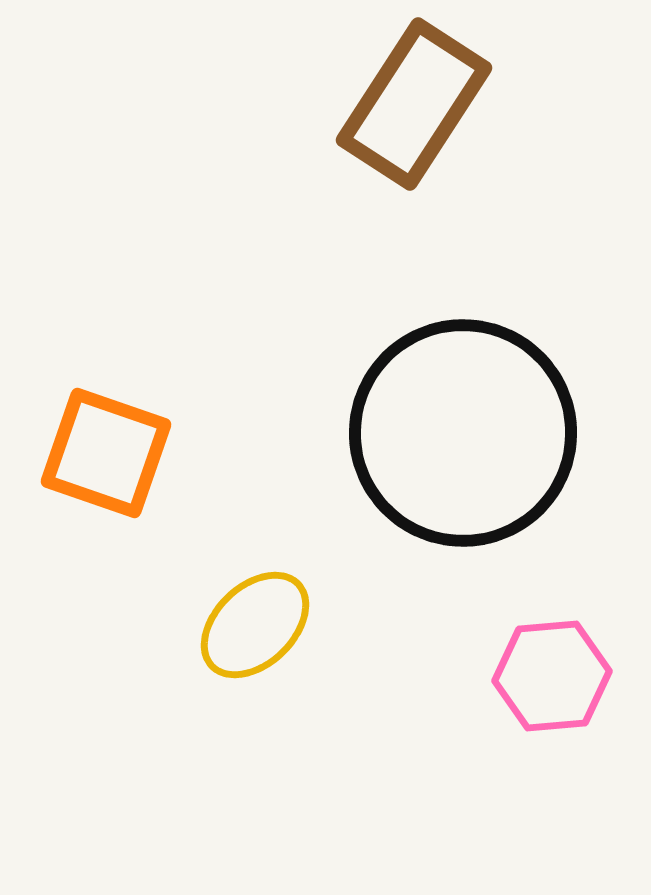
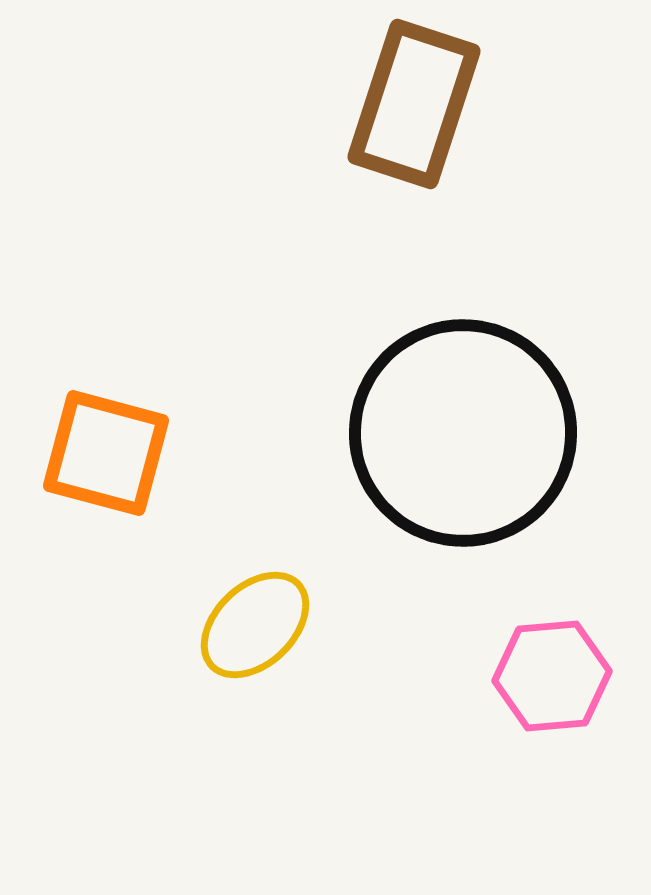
brown rectangle: rotated 15 degrees counterclockwise
orange square: rotated 4 degrees counterclockwise
